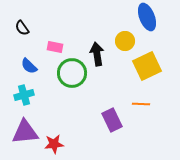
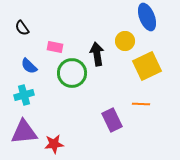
purple triangle: moved 1 px left
